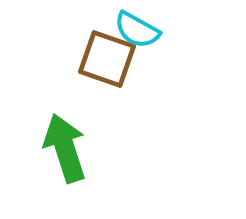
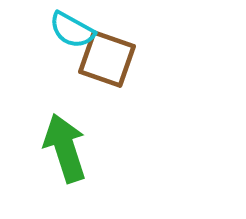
cyan semicircle: moved 65 px left
